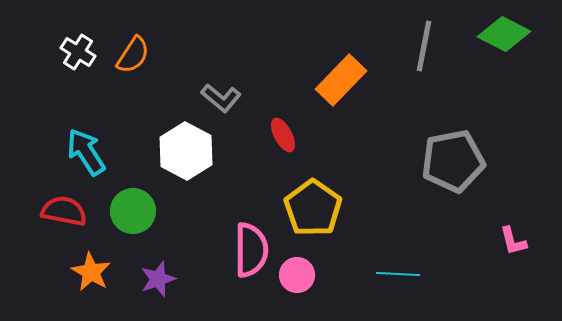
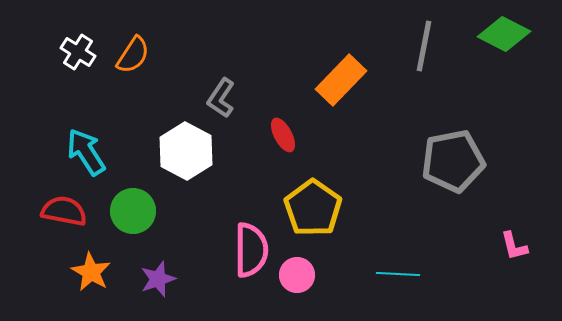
gray L-shape: rotated 84 degrees clockwise
pink L-shape: moved 1 px right, 5 px down
